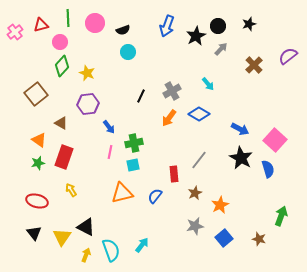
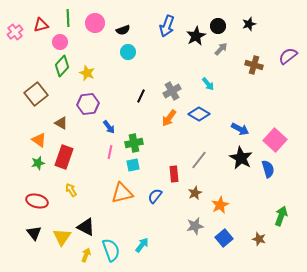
brown cross at (254, 65): rotated 30 degrees counterclockwise
